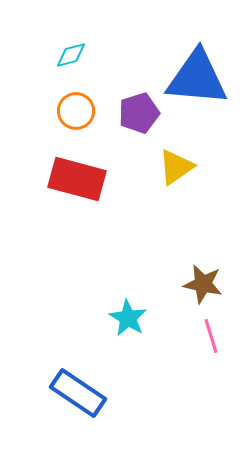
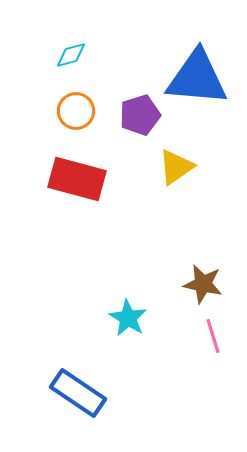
purple pentagon: moved 1 px right, 2 px down
pink line: moved 2 px right
